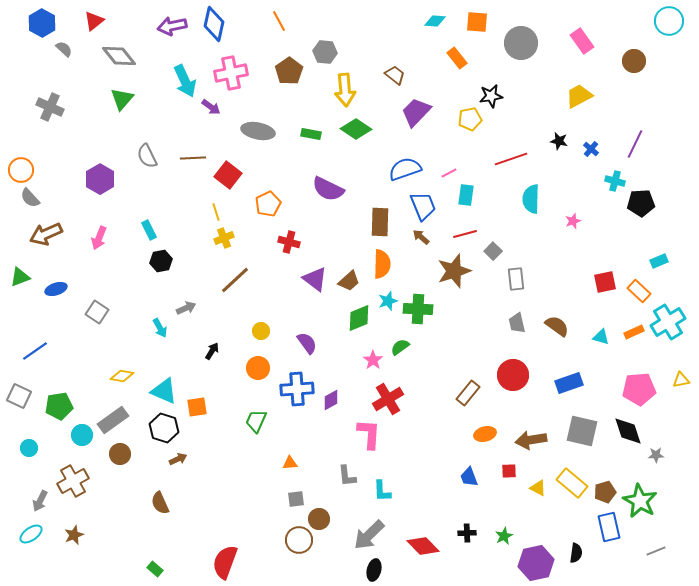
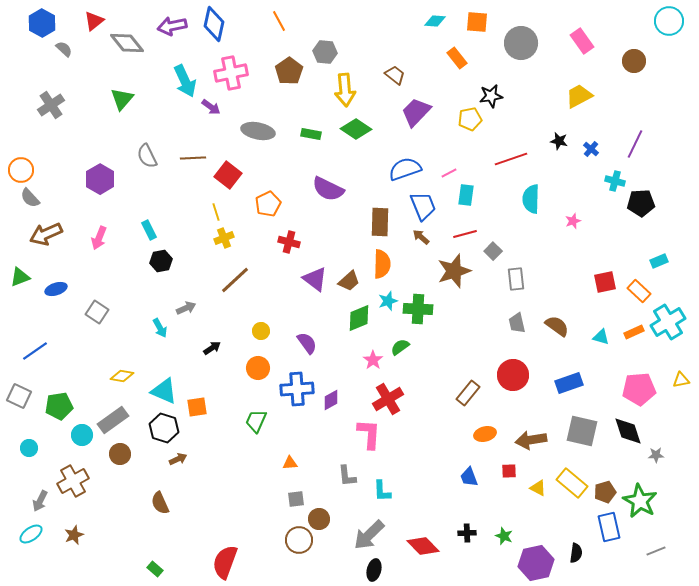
gray diamond at (119, 56): moved 8 px right, 13 px up
gray cross at (50, 107): moved 1 px right, 2 px up; rotated 32 degrees clockwise
black arrow at (212, 351): moved 3 px up; rotated 24 degrees clockwise
green star at (504, 536): rotated 24 degrees counterclockwise
